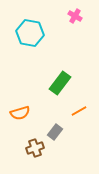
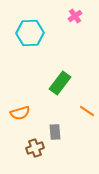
pink cross: rotated 24 degrees clockwise
cyan hexagon: rotated 12 degrees counterclockwise
orange line: moved 8 px right; rotated 63 degrees clockwise
gray rectangle: rotated 42 degrees counterclockwise
